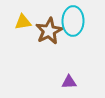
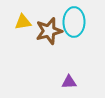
cyan ellipse: moved 1 px right, 1 px down
brown star: rotated 12 degrees clockwise
